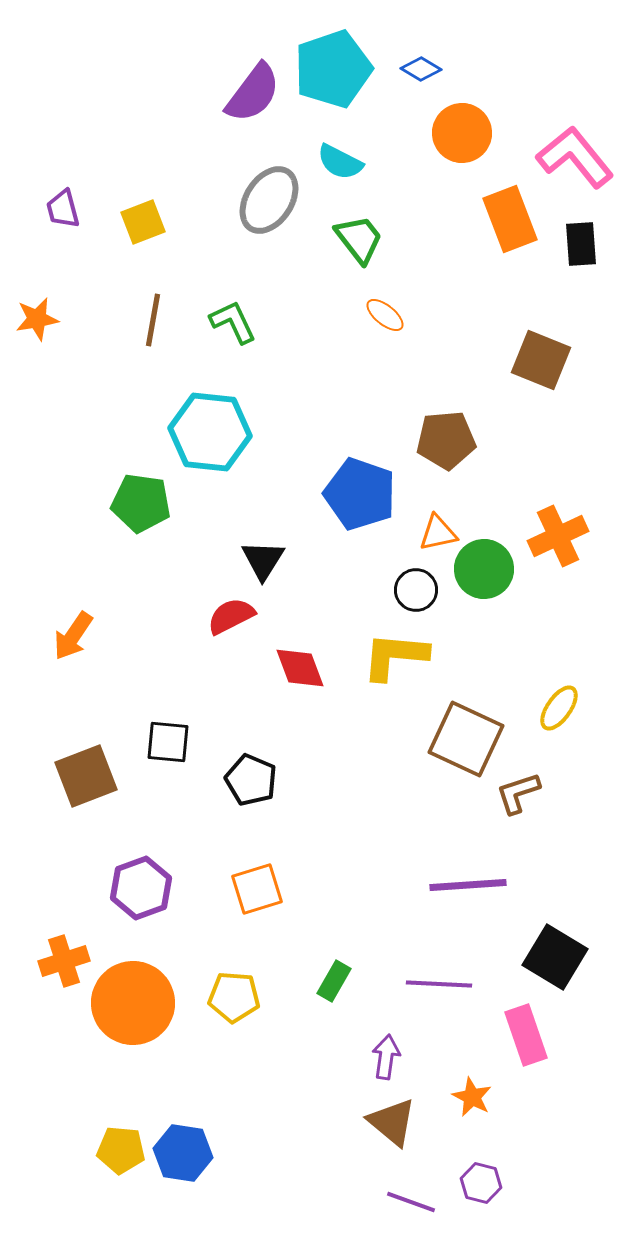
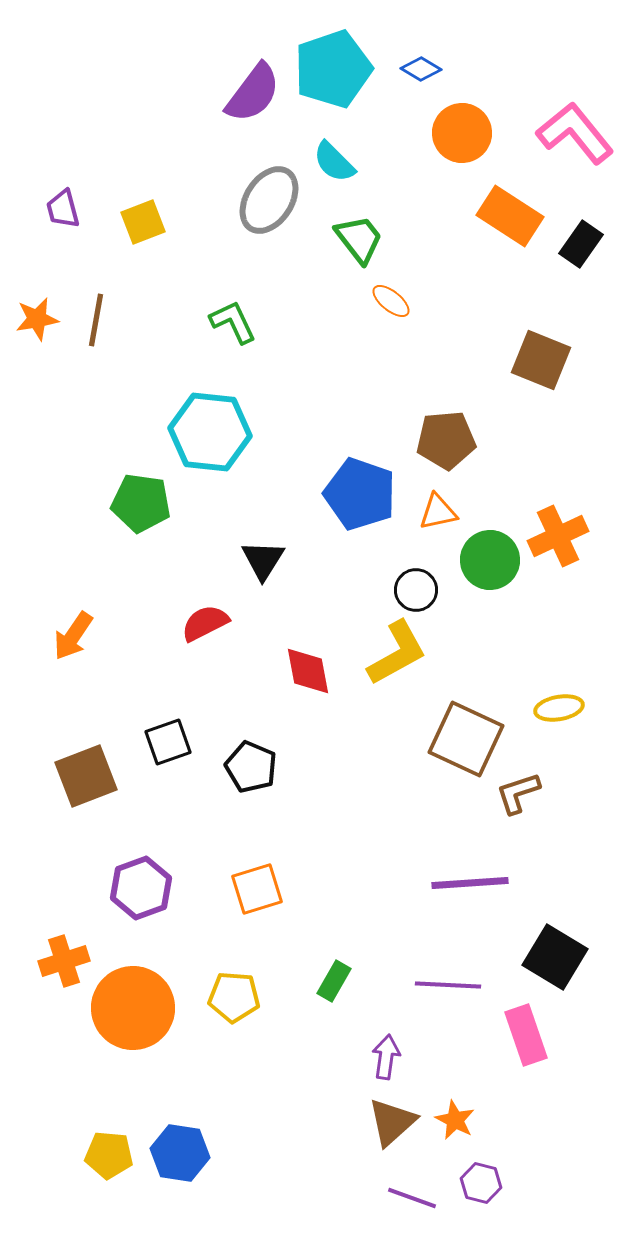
pink L-shape at (575, 157): moved 24 px up
cyan semicircle at (340, 162): moved 6 px left; rotated 18 degrees clockwise
orange rectangle at (510, 219): moved 3 px up; rotated 36 degrees counterclockwise
black rectangle at (581, 244): rotated 39 degrees clockwise
orange ellipse at (385, 315): moved 6 px right, 14 px up
brown line at (153, 320): moved 57 px left
orange triangle at (438, 533): moved 21 px up
green circle at (484, 569): moved 6 px right, 9 px up
red semicircle at (231, 616): moved 26 px left, 7 px down
yellow L-shape at (395, 656): moved 2 px right, 3 px up; rotated 146 degrees clockwise
red diamond at (300, 668): moved 8 px right, 3 px down; rotated 10 degrees clockwise
yellow ellipse at (559, 708): rotated 45 degrees clockwise
black square at (168, 742): rotated 24 degrees counterclockwise
black pentagon at (251, 780): moved 13 px up
purple line at (468, 885): moved 2 px right, 2 px up
purple line at (439, 984): moved 9 px right, 1 px down
orange circle at (133, 1003): moved 5 px down
orange star at (472, 1097): moved 17 px left, 23 px down
brown triangle at (392, 1122): rotated 38 degrees clockwise
yellow pentagon at (121, 1150): moved 12 px left, 5 px down
blue hexagon at (183, 1153): moved 3 px left
purple line at (411, 1202): moved 1 px right, 4 px up
